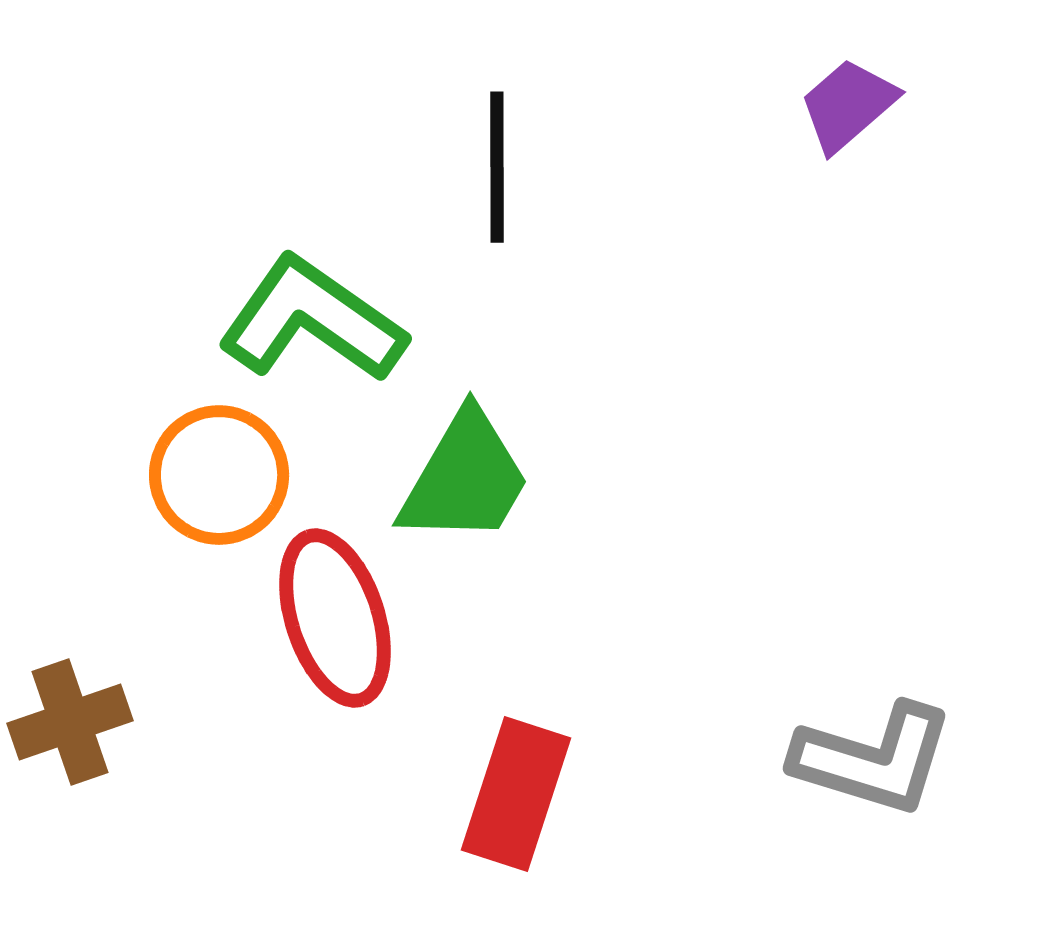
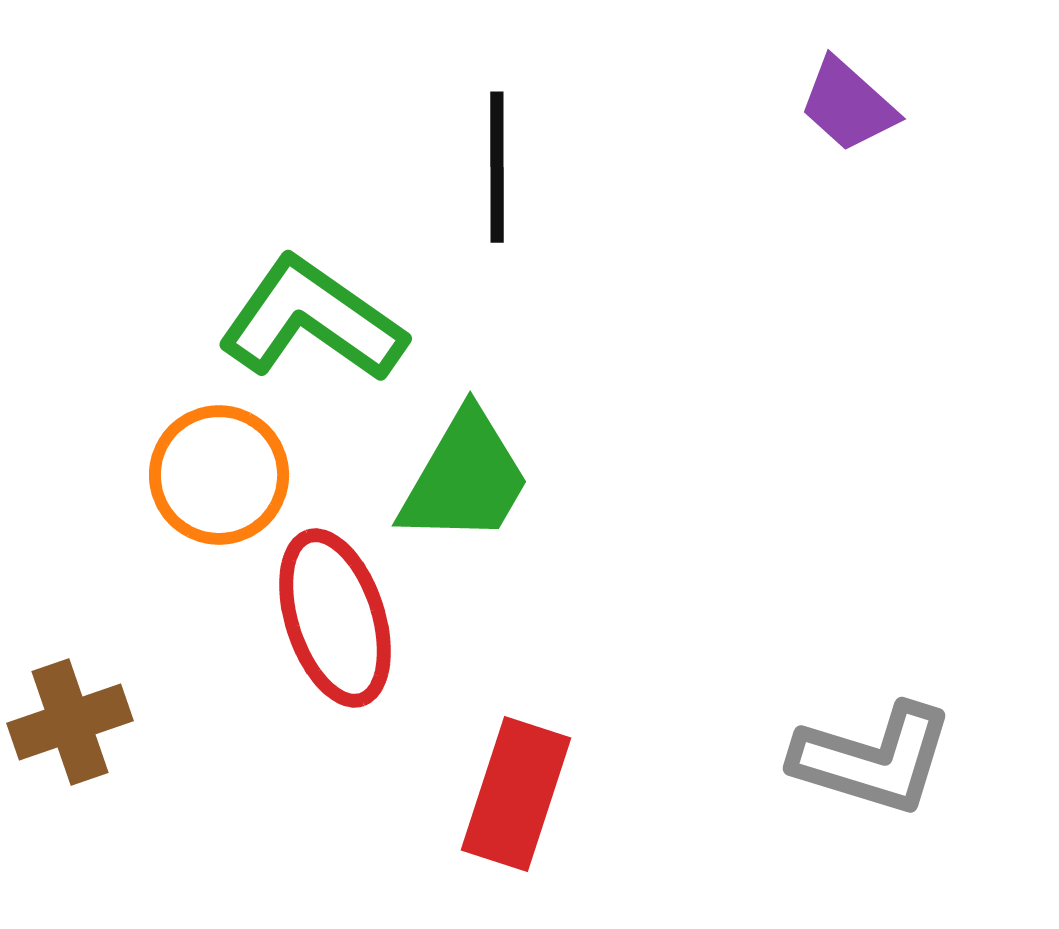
purple trapezoid: rotated 97 degrees counterclockwise
